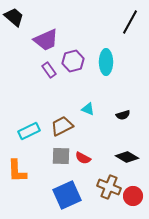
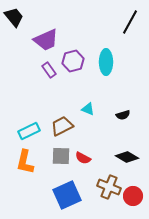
black trapezoid: rotated 10 degrees clockwise
orange L-shape: moved 8 px right, 9 px up; rotated 15 degrees clockwise
